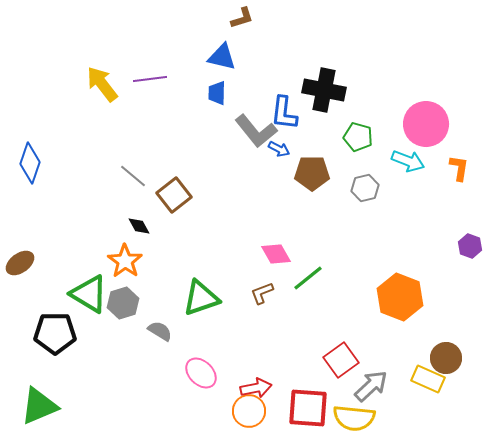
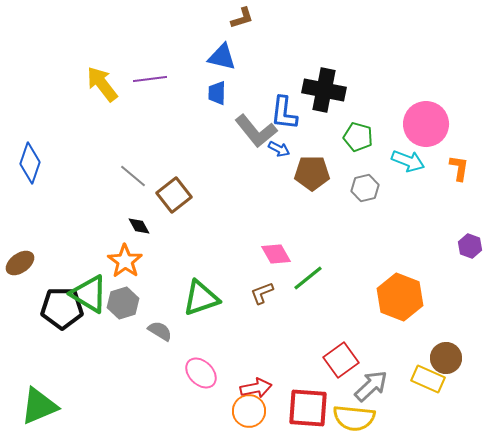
black pentagon at (55, 333): moved 7 px right, 25 px up
